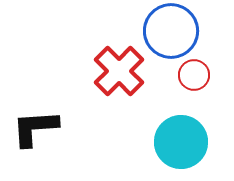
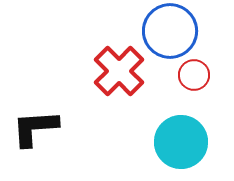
blue circle: moved 1 px left
